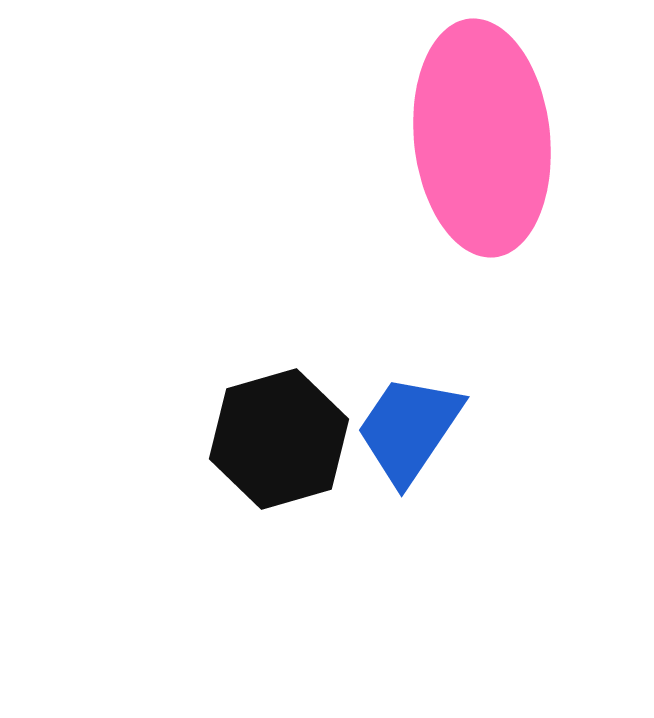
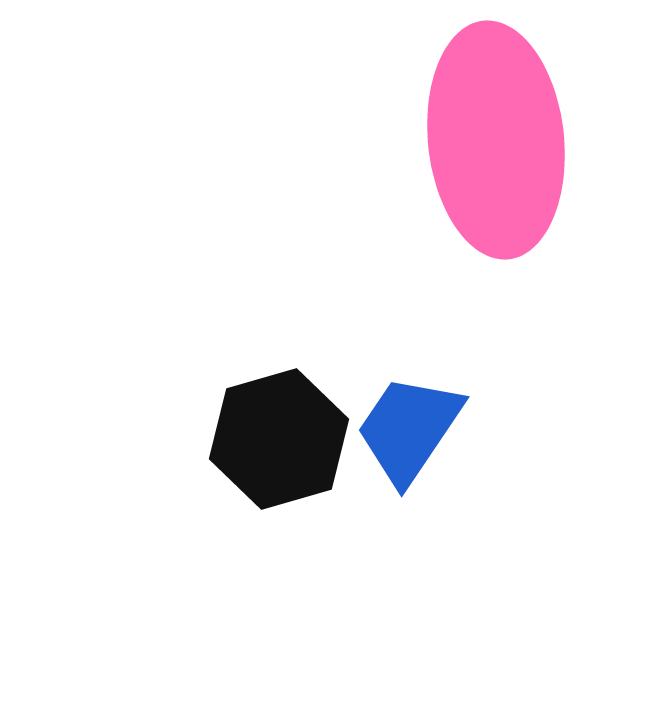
pink ellipse: moved 14 px right, 2 px down
